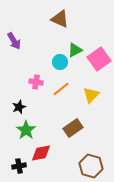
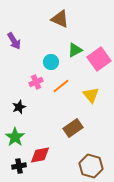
cyan circle: moved 9 px left
pink cross: rotated 32 degrees counterclockwise
orange line: moved 3 px up
yellow triangle: rotated 24 degrees counterclockwise
green star: moved 11 px left, 7 px down
red diamond: moved 1 px left, 2 px down
